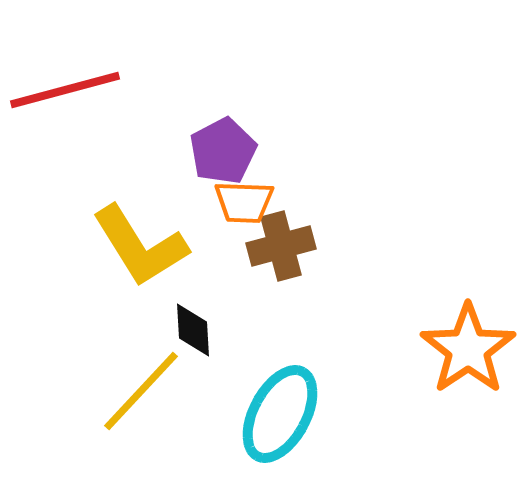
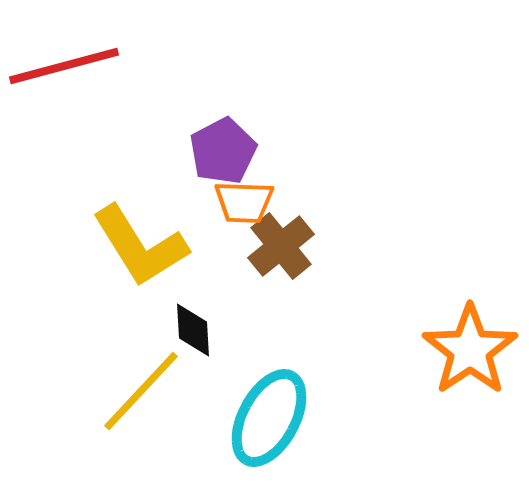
red line: moved 1 px left, 24 px up
brown cross: rotated 24 degrees counterclockwise
orange star: moved 2 px right, 1 px down
cyan ellipse: moved 11 px left, 4 px down
